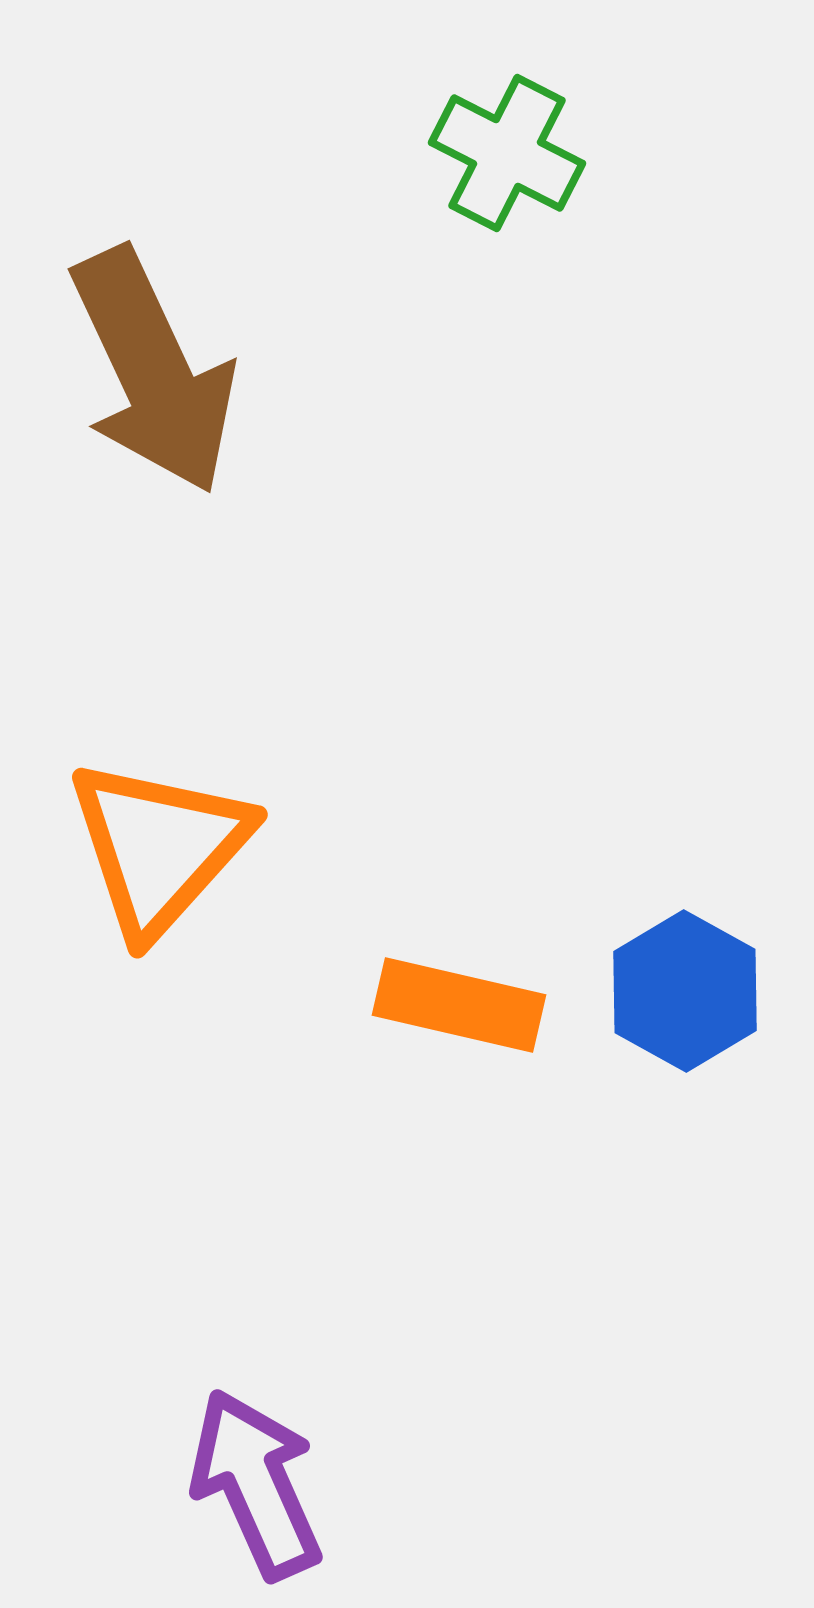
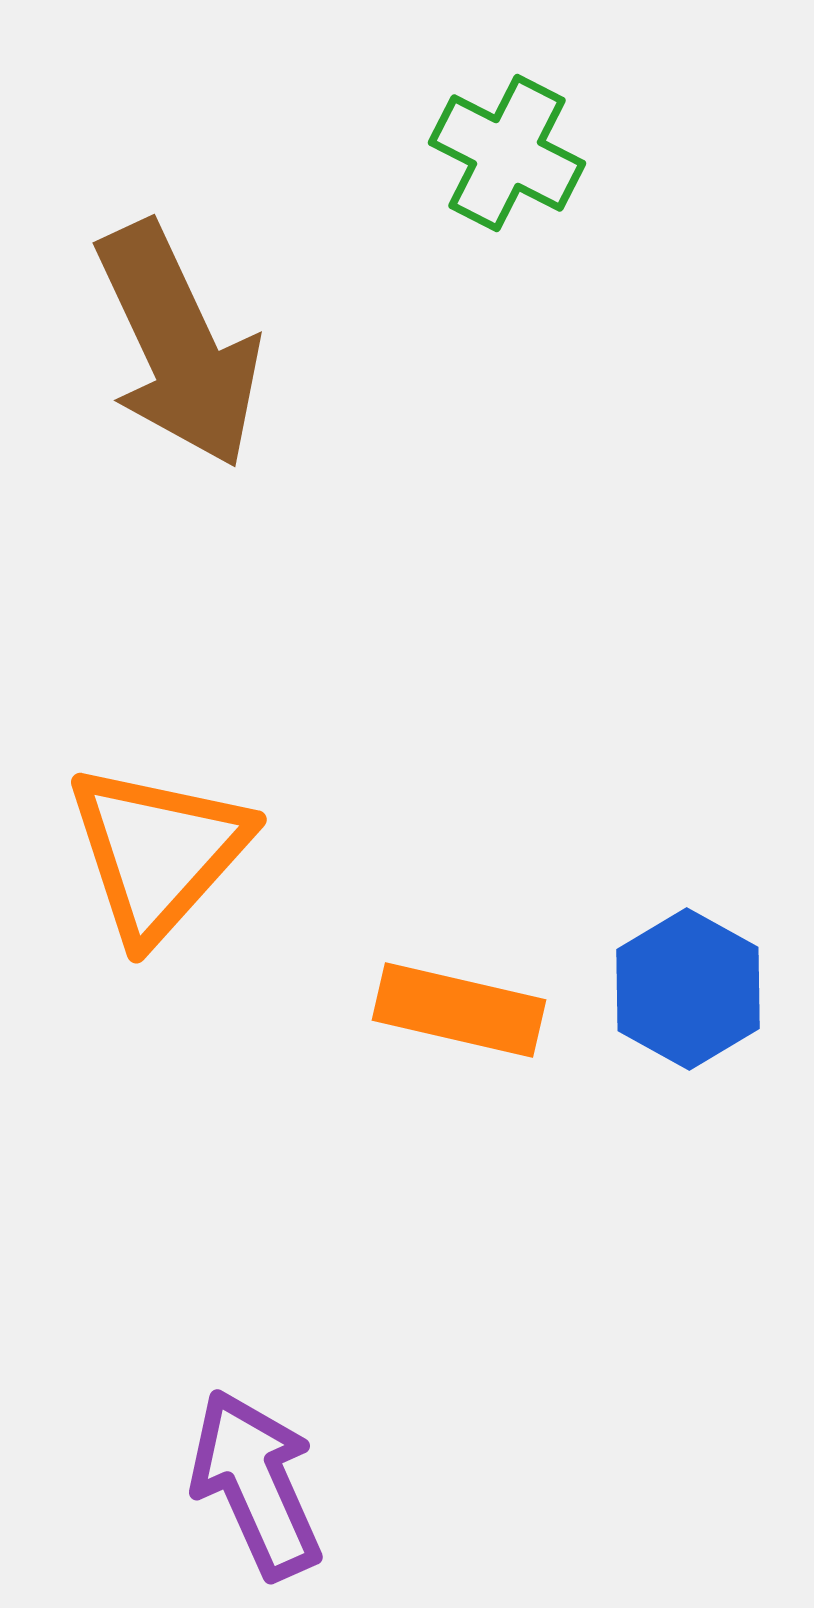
brown arrow: moved 25 px right, 26 px up
orange triangle: moved 1 px left, 5 px down
blue hexagon: moved 3 px right, 2 px up
orange rectangle: moved 5 px down
